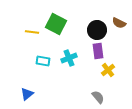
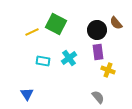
brown semicircle: moved 3 px left; rotated 24 degrees clockwise
yellow line: rotated 32 degrees counterclockwise
purple rectangle: moved 1 px down
cyan cross: rotated 14 degrees counterclockwise
yellow cross: rotated 32 degrees counterclockwise
blue triangle: rotated 24 degrees counterclockwise
